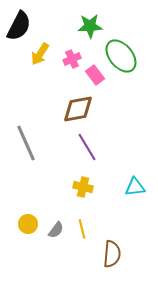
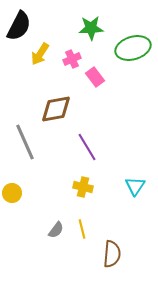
green star: moved 1 px right, 2 px down
green ellipse: moved 12 px right, 8 px up; rotated 68 degrees counterclockwise
pink rectangle: moved 2 px down
brown diamond: moved 22 px left
gray line: moved 1 px left, 1 px up
cyan triangle: moved 1 px up; rotated 50 degrees counterclockwise
yellow circle: moved 16 px left, 31 px up
